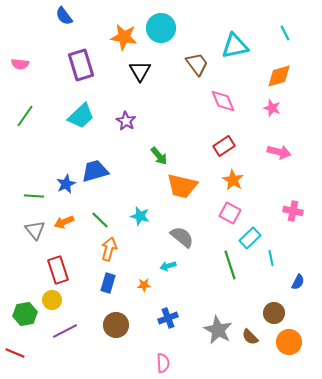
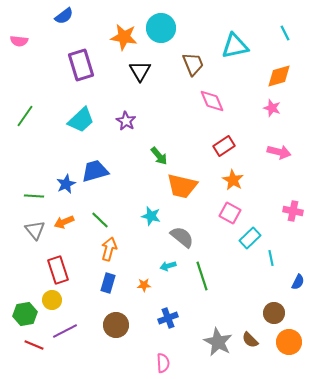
blue semicircle at (64, 16): rotated 90 degrees counterclockwise
pink semicircle at (20, 64): moved 1 px left, 23 px up
brown trapezoid at (197, 64): moved 4 px left; rotated 15 degrees clockwise
pink diamond at (223, 101): moved 11 px left
cyan trapezoid at (81, 116): moved 4 px down
cyan star at (140, 216): moved 11 px right
green line at (230, 265): moved 28 px left, 11 px down
gray star at (218, 330): moved 12 px down
brown semicircle at (250, 337): moved 3 px down
red line at (15, 353): moved 19 px right, 8 px up
